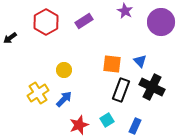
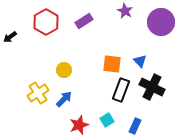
black arrow: moved 1 px up
